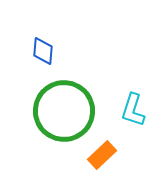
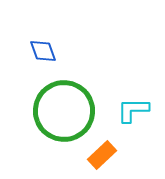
blue diamond: rotated 24 degrees counterclockwise
cyan L-shape: rotated 72 degrees clockwise
